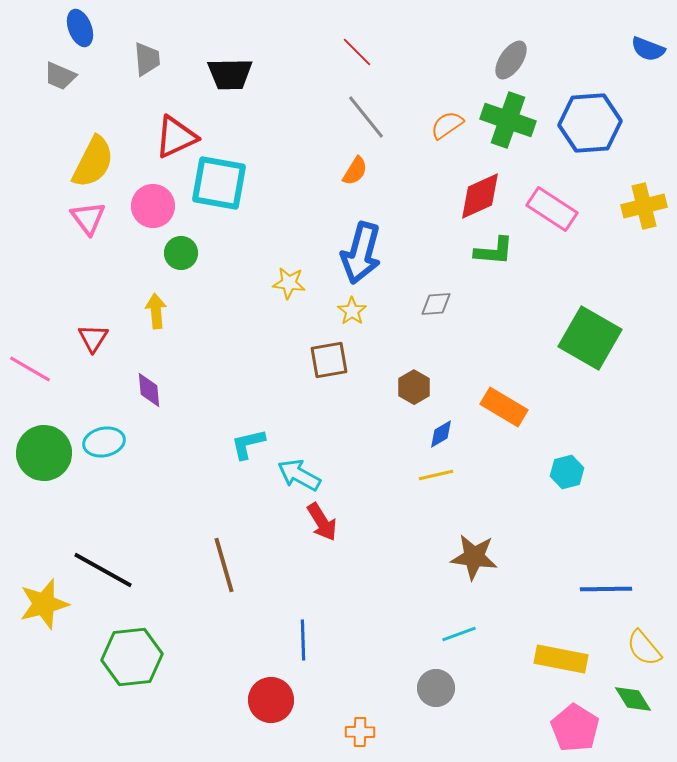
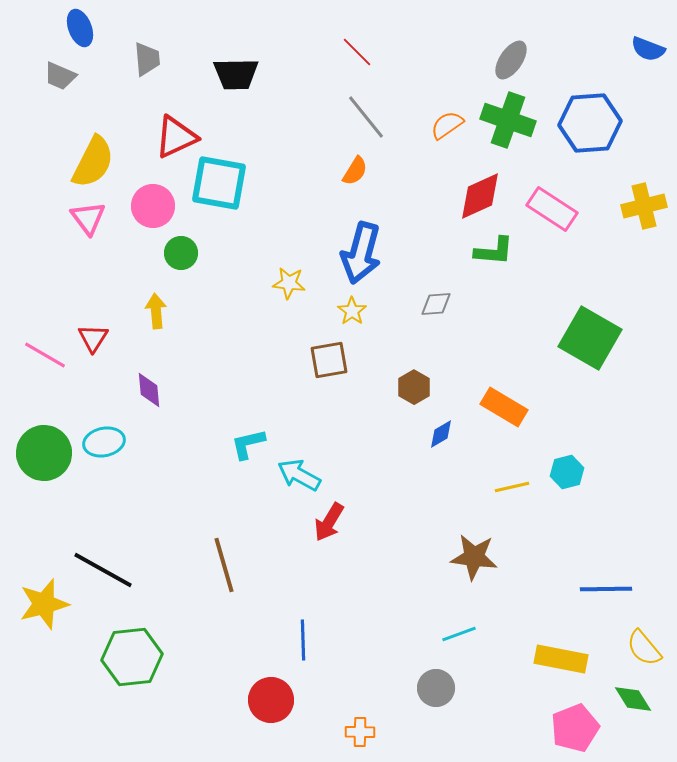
black trapezoid at (230, 74): moved 6 px right
pink line at (30, 369): moved 15 px right, 14 px up
yellow line at (436, 475): moved 76 px right, 12 px down
red arrow at (322, 522): moved 7 px right; rotated 63 degrees clockwise
pink pentagon at (575, 728): rotated 18 degrees clockwise
